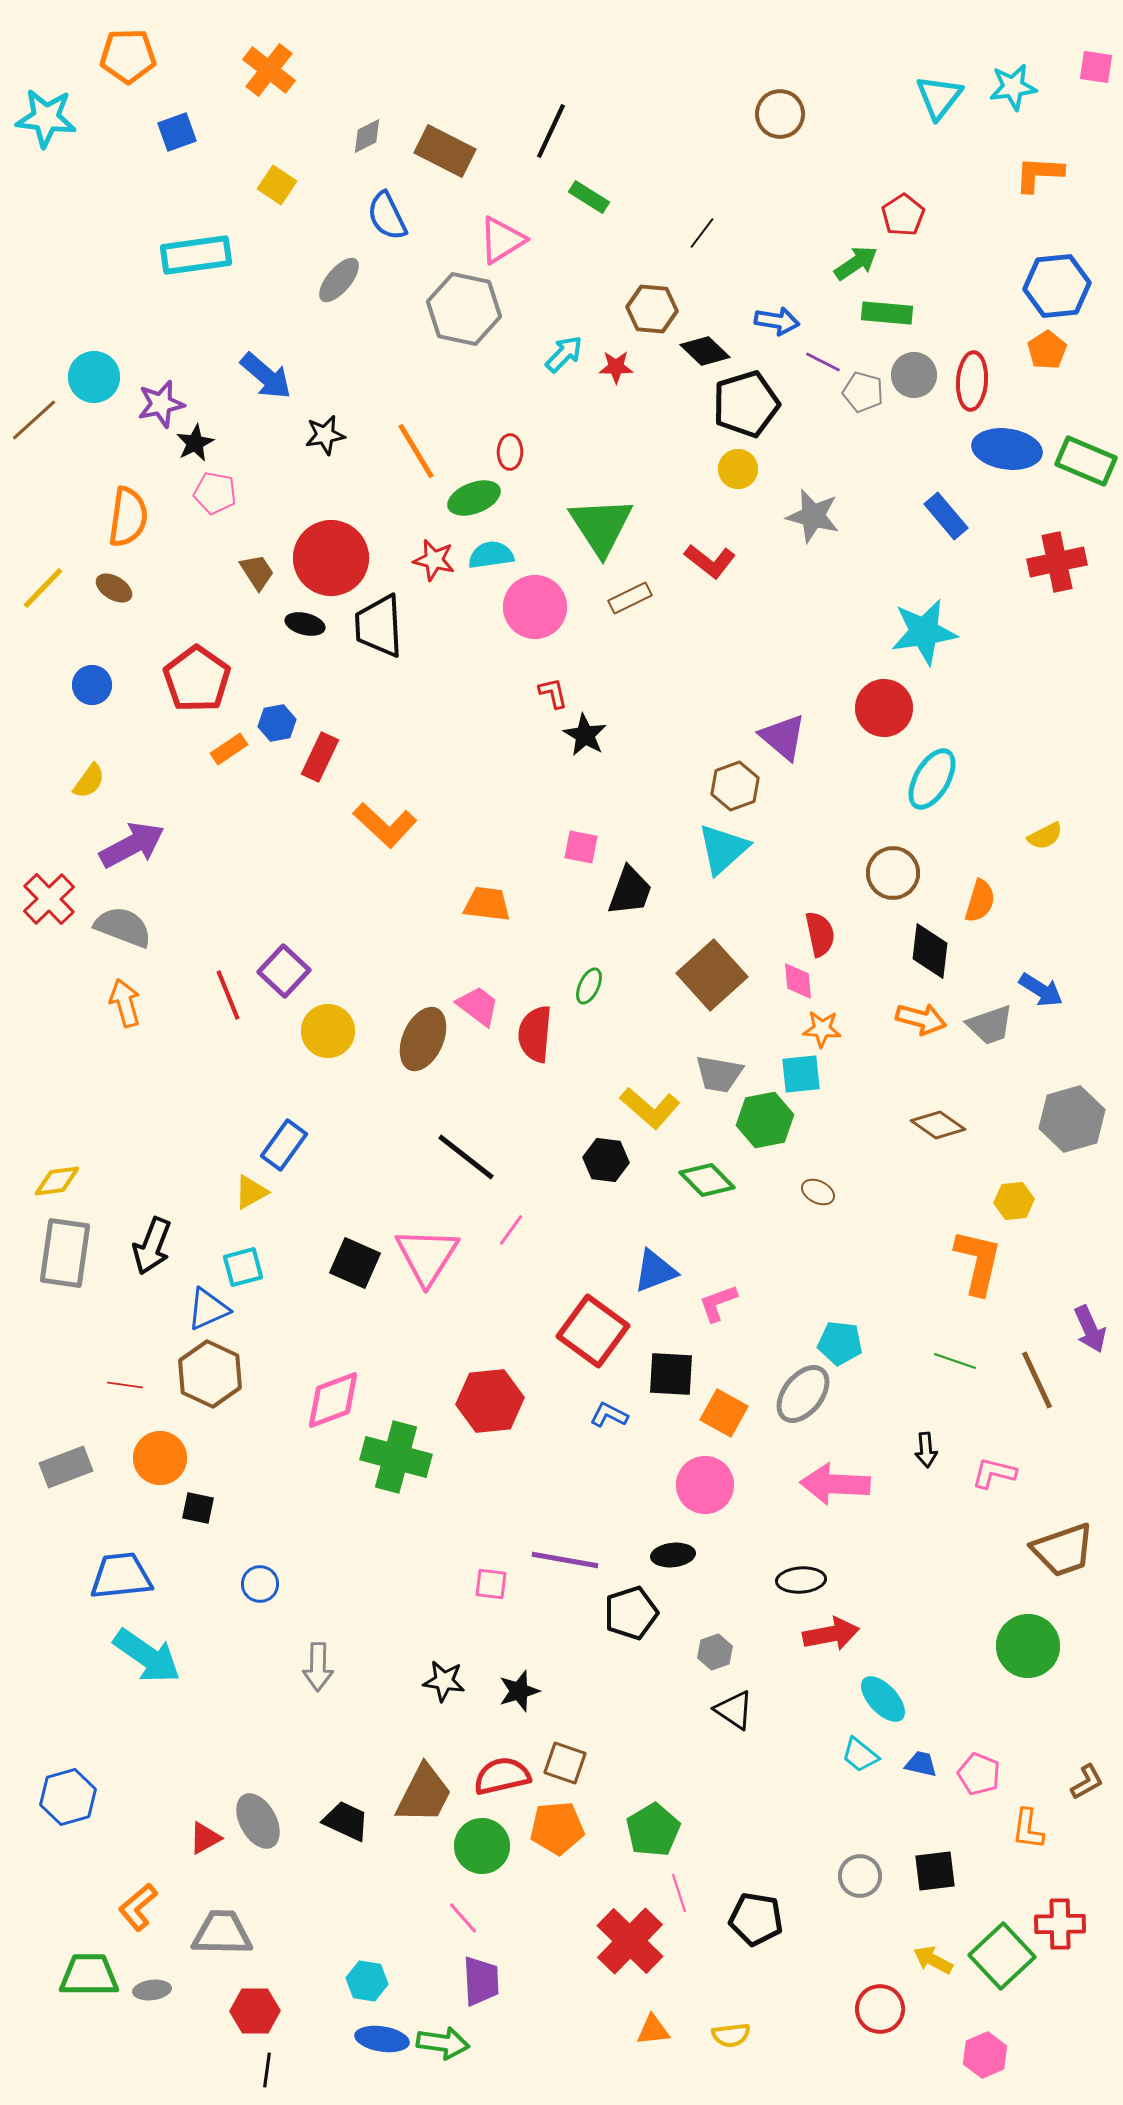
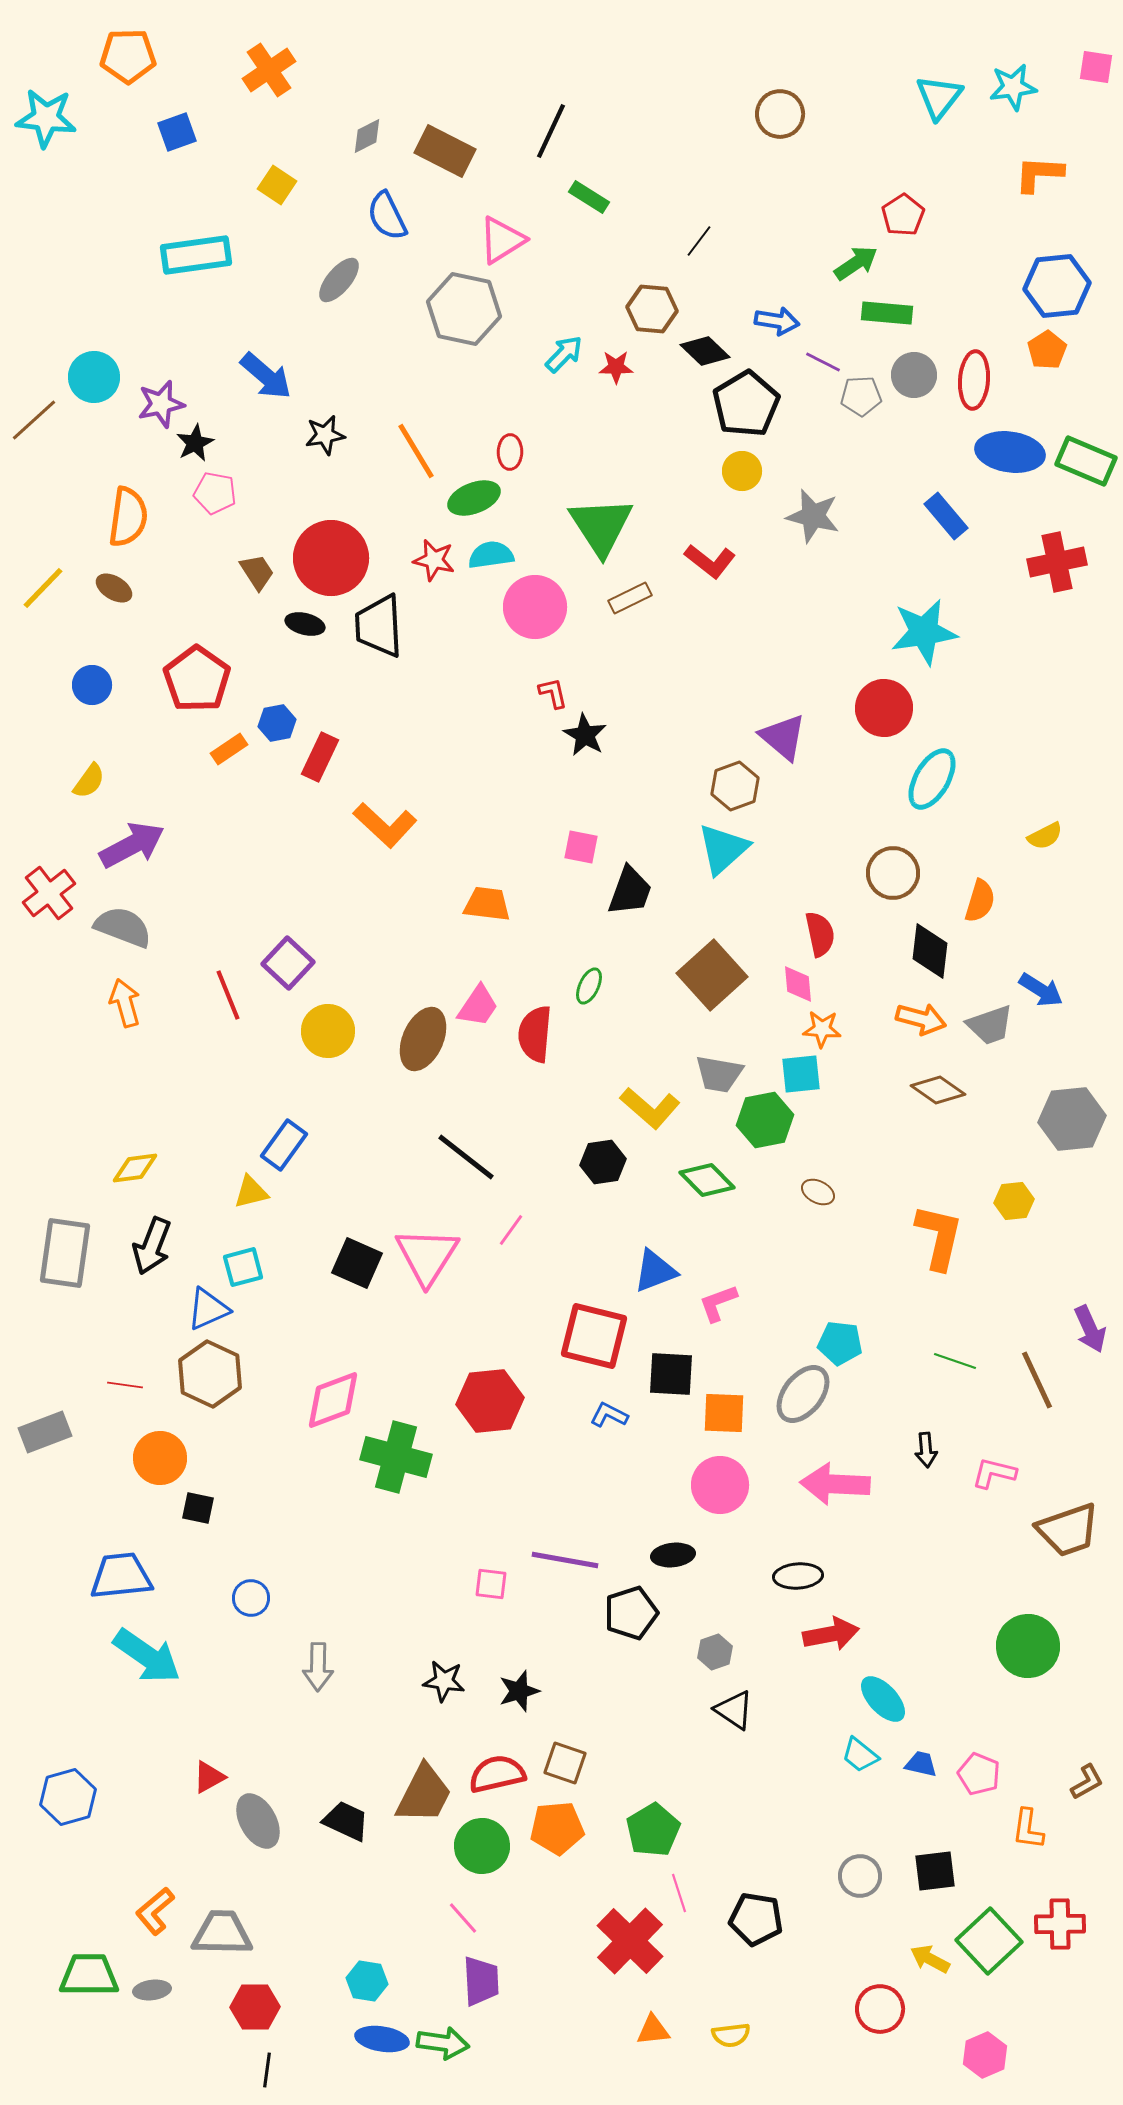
orange cross at (269, 70): rotated 18 degrees clockwise
black line at (702, 233): moved 3 px left, 8 px down
red ellipse at (972, 381): moved 2 px right, 1 px up
gray pentagon at (863, 392): moved 2 px left, 4 px down; rotated 18 degrees counterclockwise
black pentagon at (746, 404): rotated 14 degrees counterclockwise
blue ellipse at (1007, 449): moved 3 px right, 3 px down
yellow circle at (738, 469): moved 4 px right, 2 px down
red cross at (49, 899): moved 6 px up; rotated 6 degrees clockwise
purple square at (284, 971): moved 4 px right, 8 px up
pink diamond at (798, 981): moved 3 px down
pink trapezoid at (478, 1006): rotated 87 degrees clockwise
gray hexagon at (1072, 1119): rotated 10 degrees clockwise
brown diamond at (938, 1125): moved 35 px up
black hexagon at (606, 1160): moved 3 px left, 2 px down; rotated 15 degrees counterclockwise
yellow diamond at (57, 1181): moved 78 px right, 13 px up
yellow triangle at (251, 1192): rotated 15 degrees clockwise
orange L-shape at (978, 1262): moved 39 px left, 25 px up
black square at (355, 1263): moved 2 px right
red square at (593, 1331): moved 1 px right, 5 px down; rotated 22 degrees counterclockwise
orange square at (724, 1413): rotated 27 degrees counterclockwise
gray rectangle at (66, 1467): moved 21 px left, 35 px up
pink circle at (705, 1485): moved 15 px right
brown trapezoid at (1063, 1550): moved 5 px right, 20 px up
black ellipse at (801, 1580): moved 3 px left, 4 px up
blue circle at (260, 1584): moved 9 px left, 14 px down
red semicircle at (502, 1776): moved 5 px left, 2 px up
red triangle at (205, 1838): moved 4 px right, 61 px up
orange L-shape at (138, 1907): moved 17 px right, 4 px down
green square at (1002, 1956): moved 13 px left, 15 px up
yellow arrow at (933, 1960): moved 3 px left, 1 px up
red hexagon at (255, 2011): moved 4 px up
